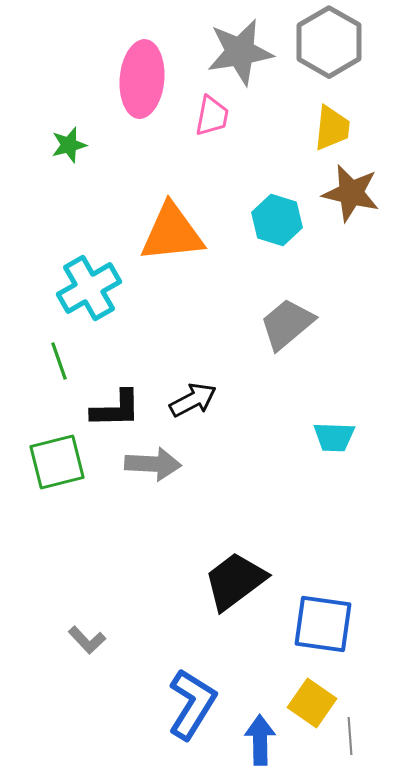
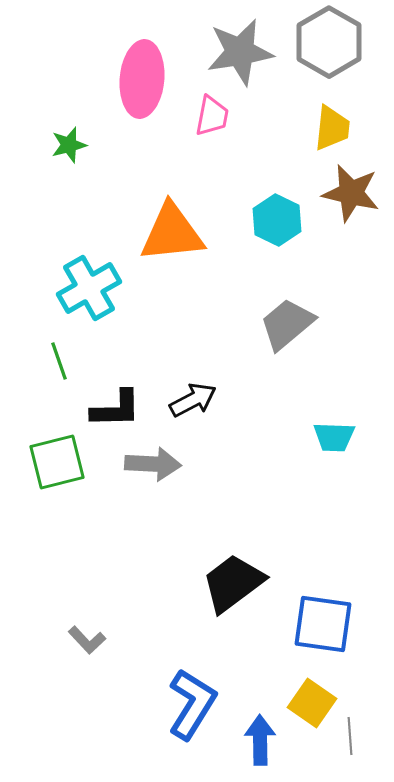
cyan hexagon: rotated 9 degrees clockwise
black trapezoid: moved 2 px left, 2 px down
